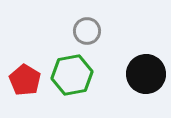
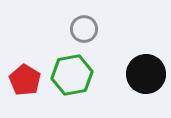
gray circle: moved 3 px left, 2 px up
